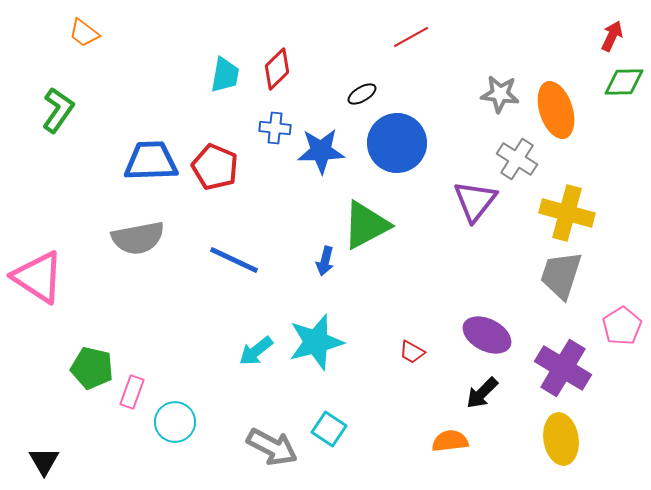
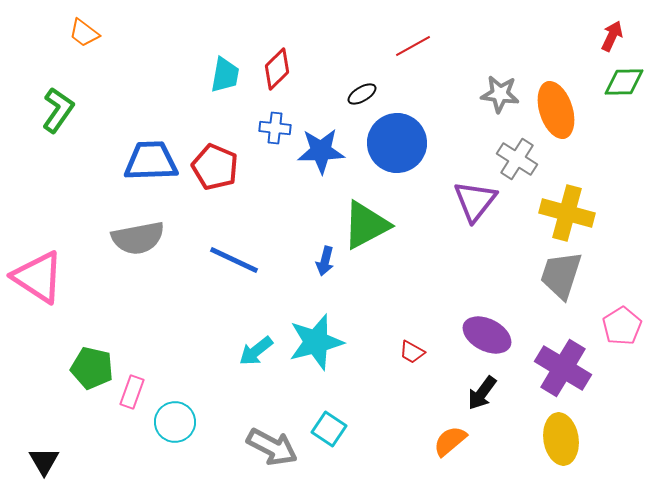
red line: moved 2 px right, 9 px down
black arrow: rotated 9 degrees counterclockwise
orange semicircle: rotated 33 degrees counterclockwise
